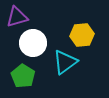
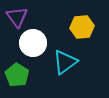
purple triangle: rotated 50 degrees counterclockwise
yellow hexagon: moved 8 px up
green pentagon: moved 6 px left, 1 px up
